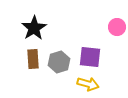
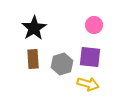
pink circle: moved 23 px left, 2 px up
gray hexagon: moved 3 px right, 2 px down
